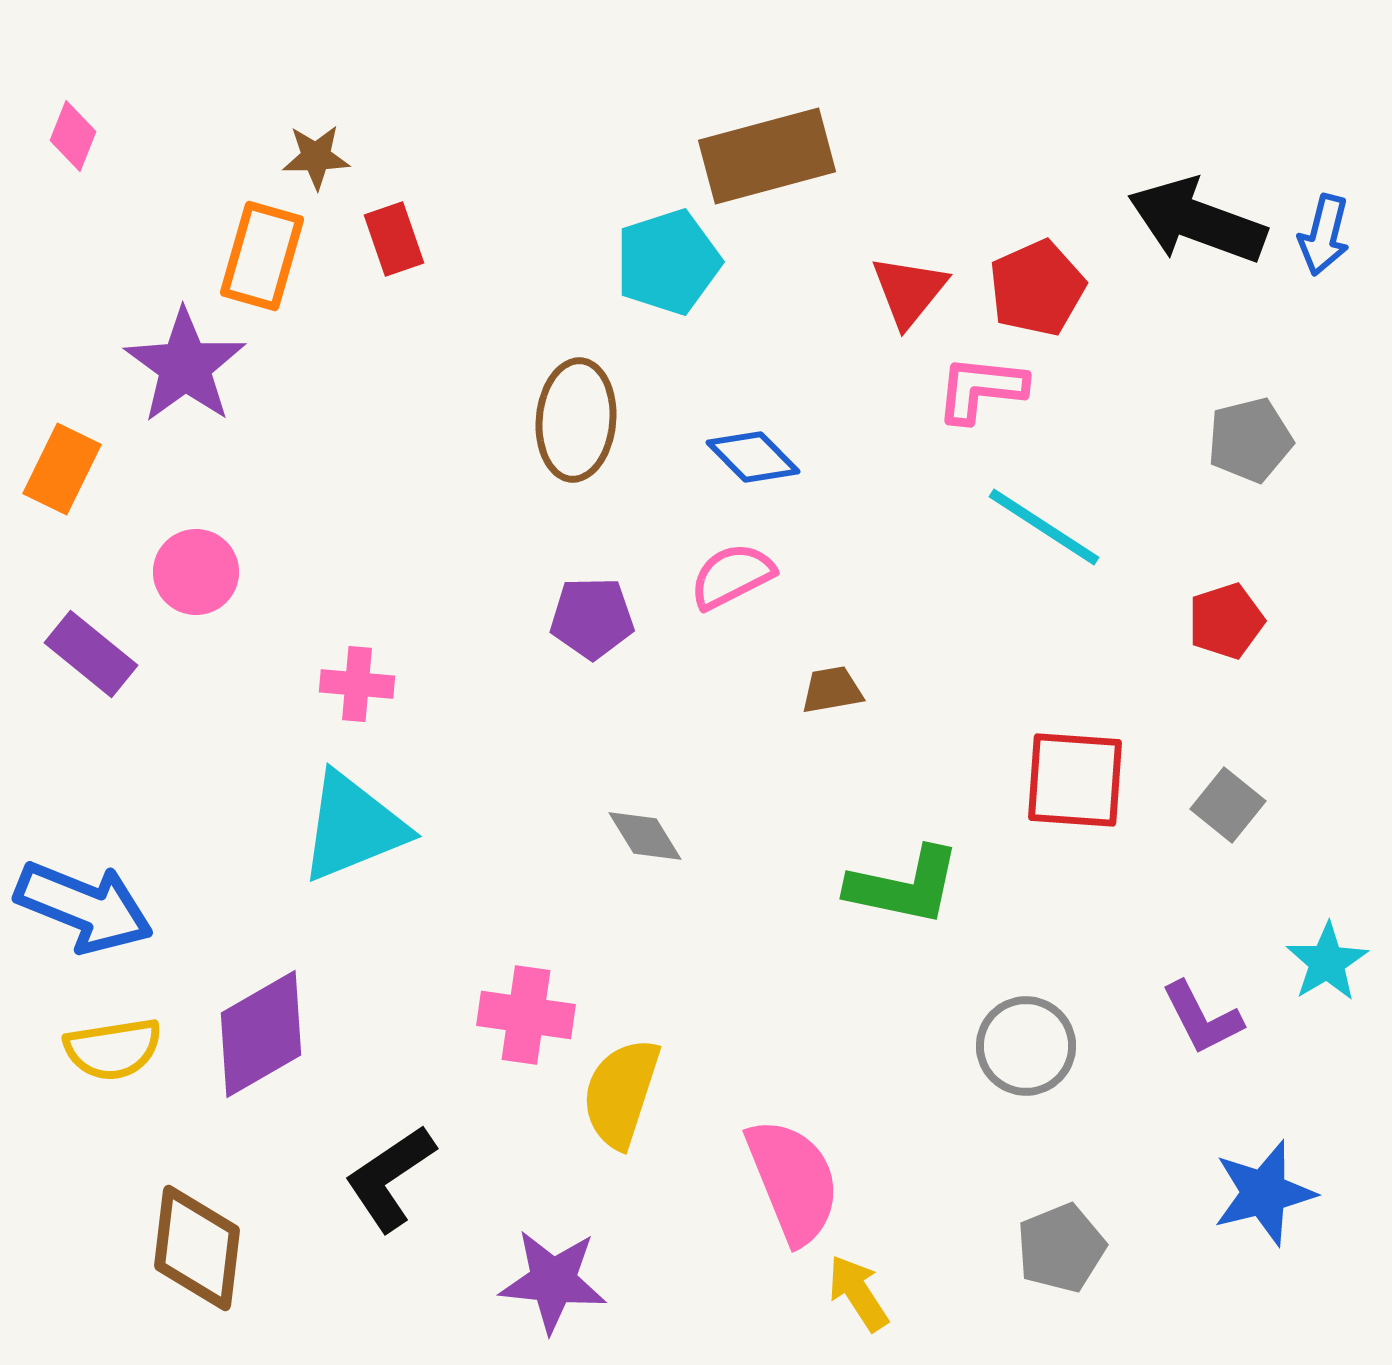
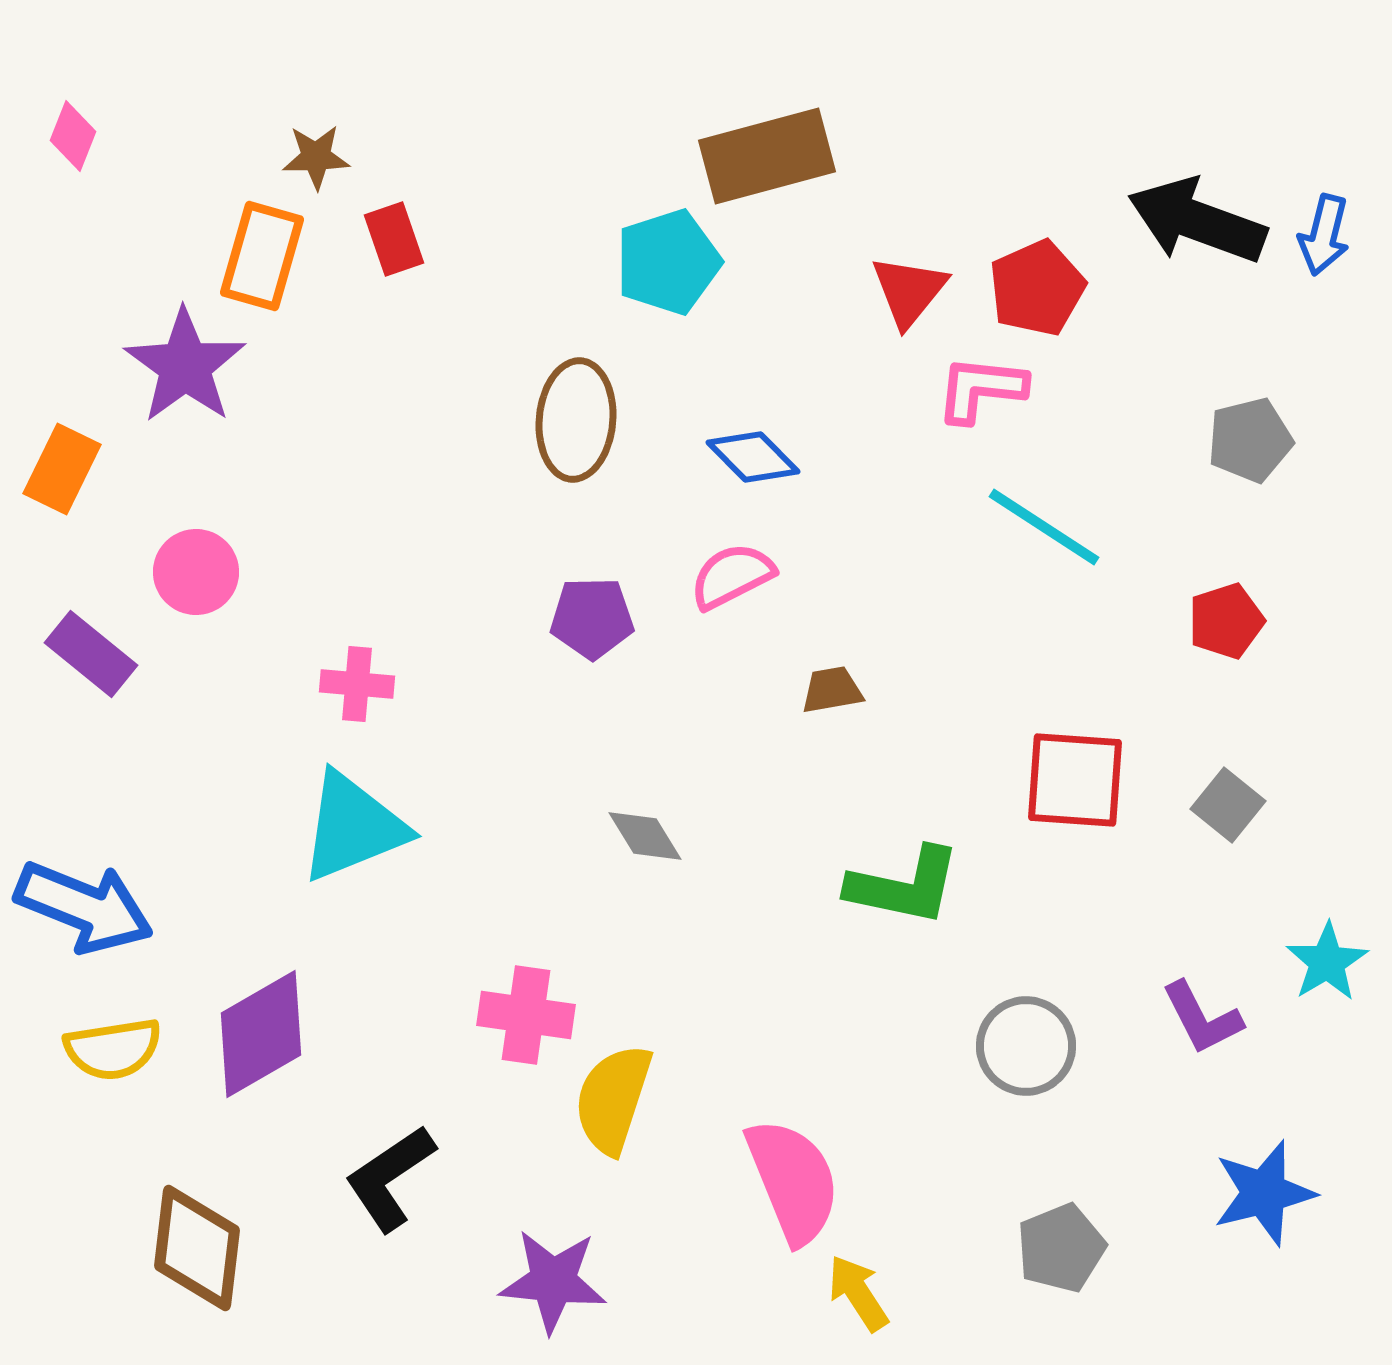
yellow semicircle at (621, 1093): moved 8 px left, 6 px down
